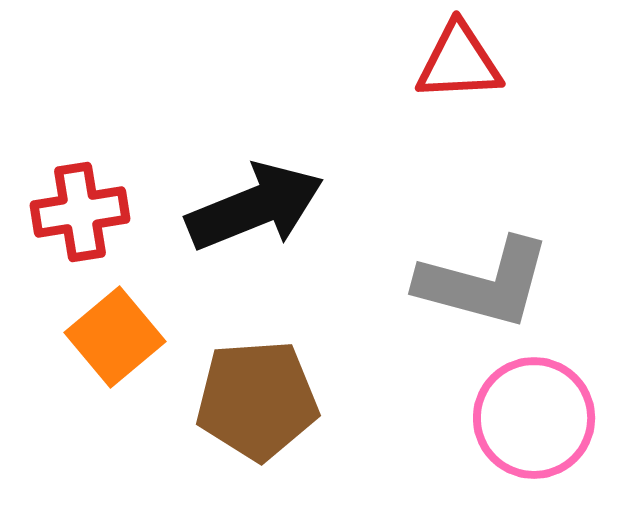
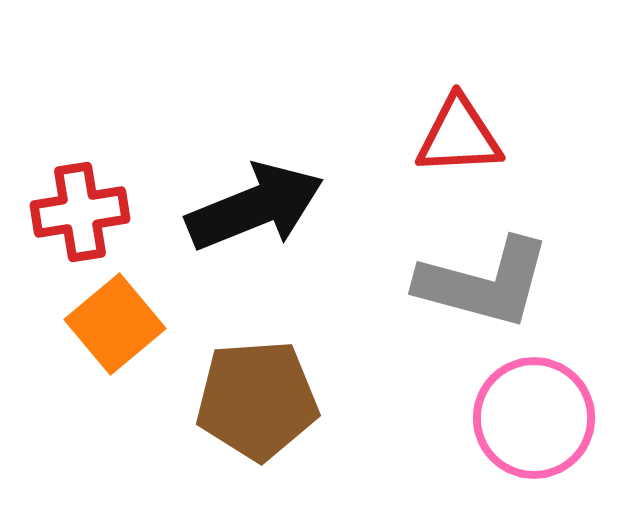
red triangle: moved 74 px down
orange square: moved 13 px up
